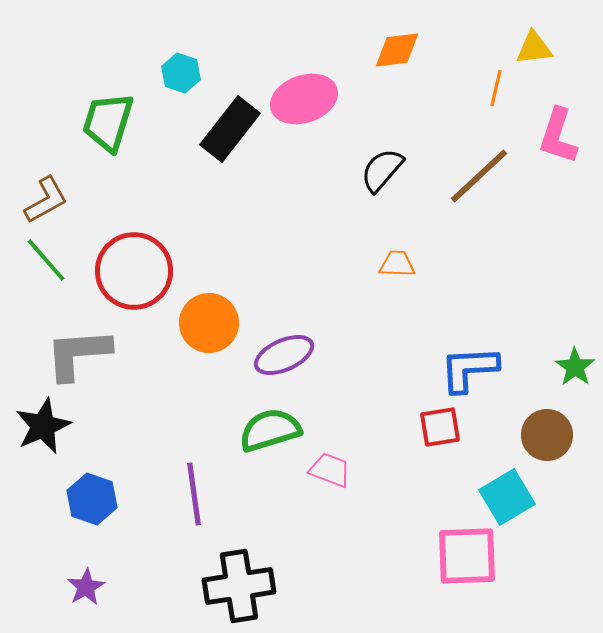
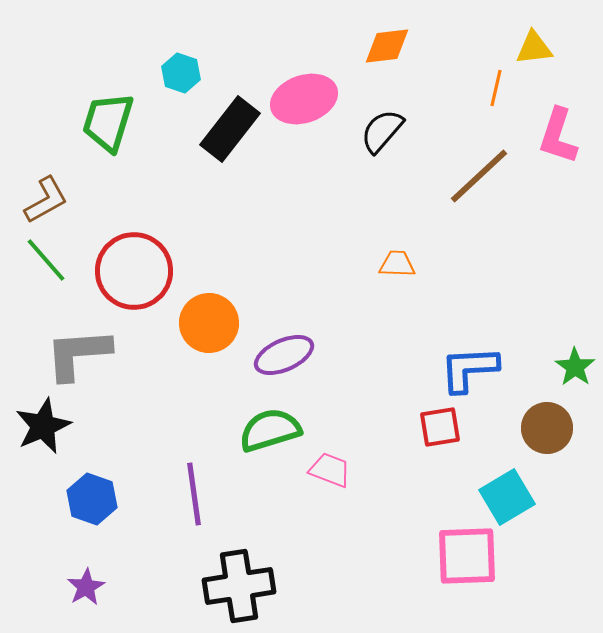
orange diamond: moved 10 px left, 4 px up
black semicircle: moved 39 px up
brown circle: moved 7 px up
